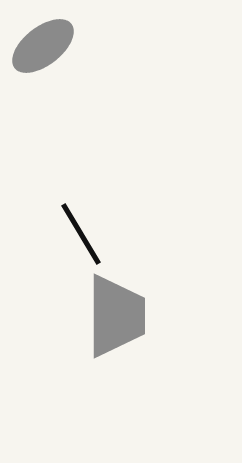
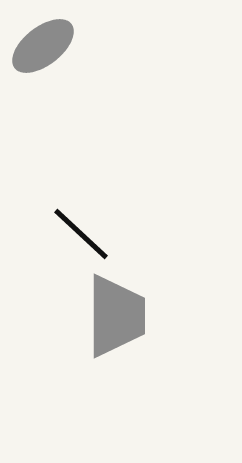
black line: rotated 16 degrees counterclockwise
